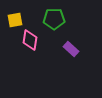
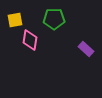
purple rectangle: moved 15 px right
